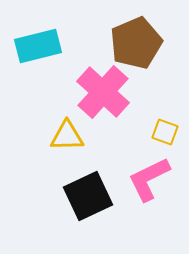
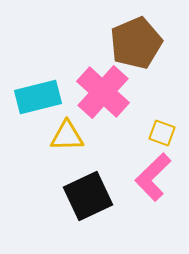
cyan rectangle: moved 51 px down
yellow square: moved 3 px left, 1 px down
pink L-shape: moved 4 px right, 2 px up; rotated 18 degrees counterclockwise
